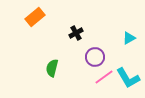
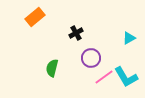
purple circle: moved 4 px left, 1 px down
cyan L-shape: moved 2 px left, 1 px up
